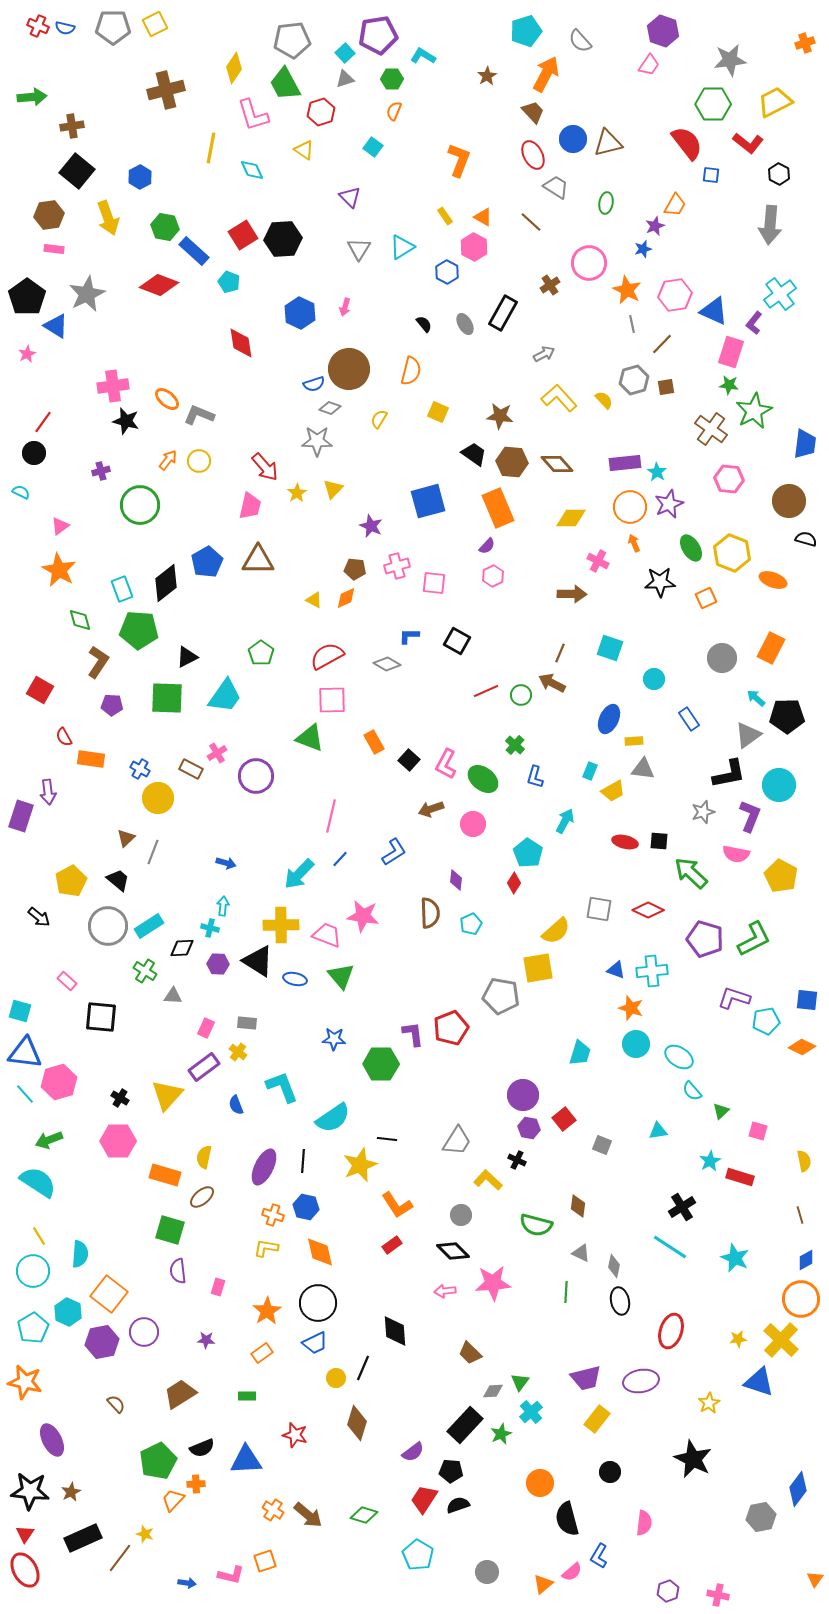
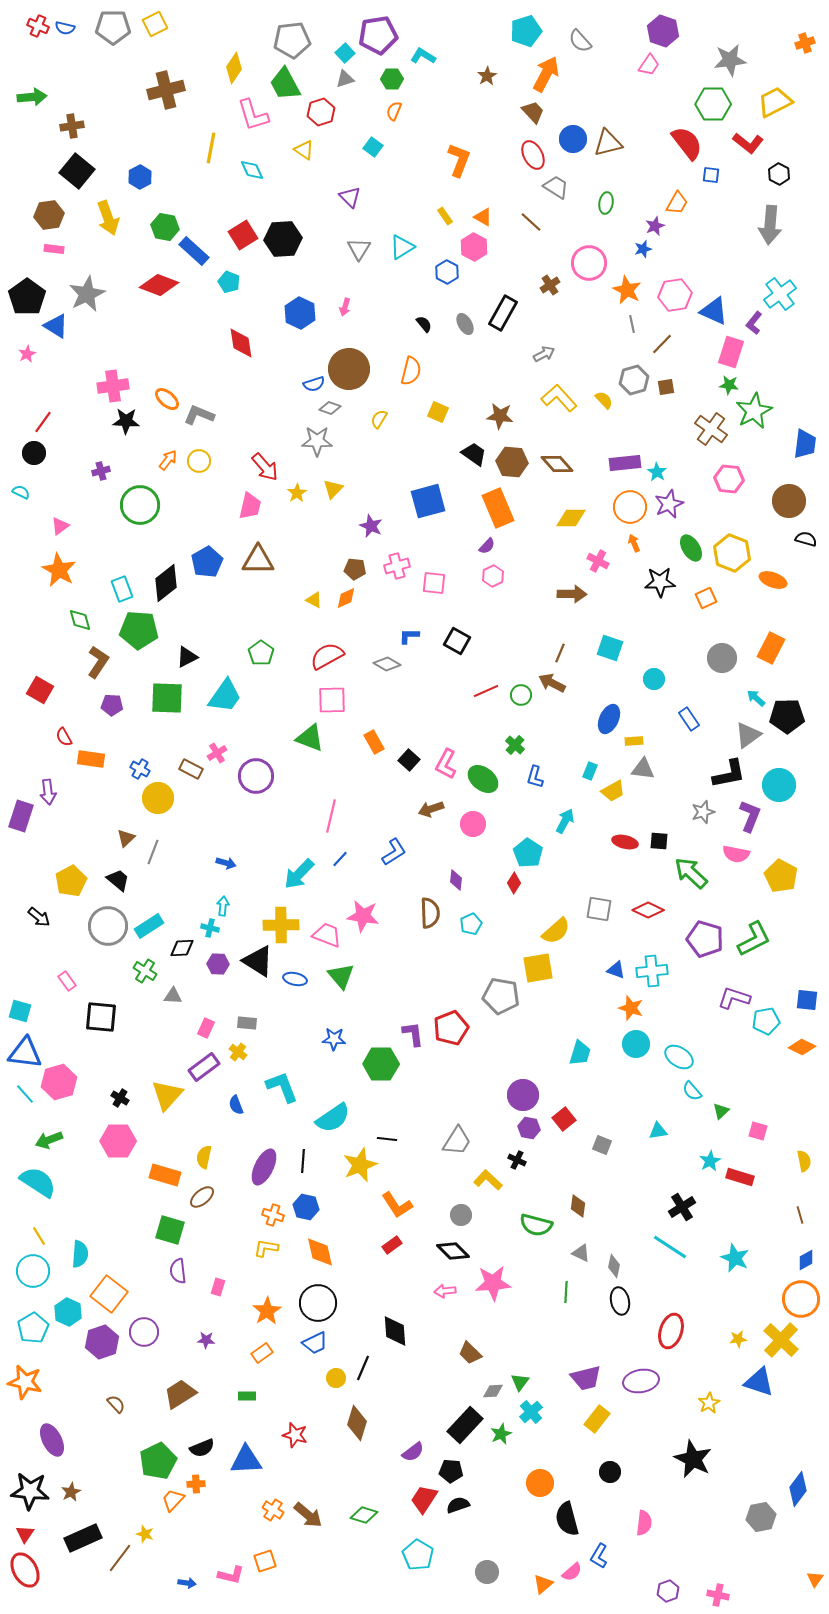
orange trapezoid at (675, 205): moved 2 px right, 2 px up
black star at (126, 421): rotated 12 degrees counterclockwise
pink rectangle at (67, 981): rotated 12 degrees clockwise
purple hexagon at (102, 1342): rotated 8 degrees counterclockwise
